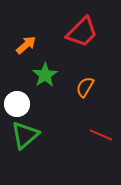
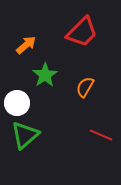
white circle: moved 1 px up
